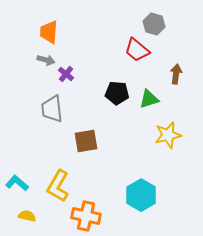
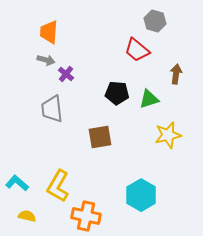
gray hexagon: moved 1 px right, 3 px up
brown square: moved 14 px right, 4 px up
